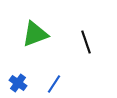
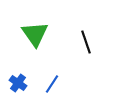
green triangle: rotated 44 degrees counterclockwise
blue line: moved 2 px left
